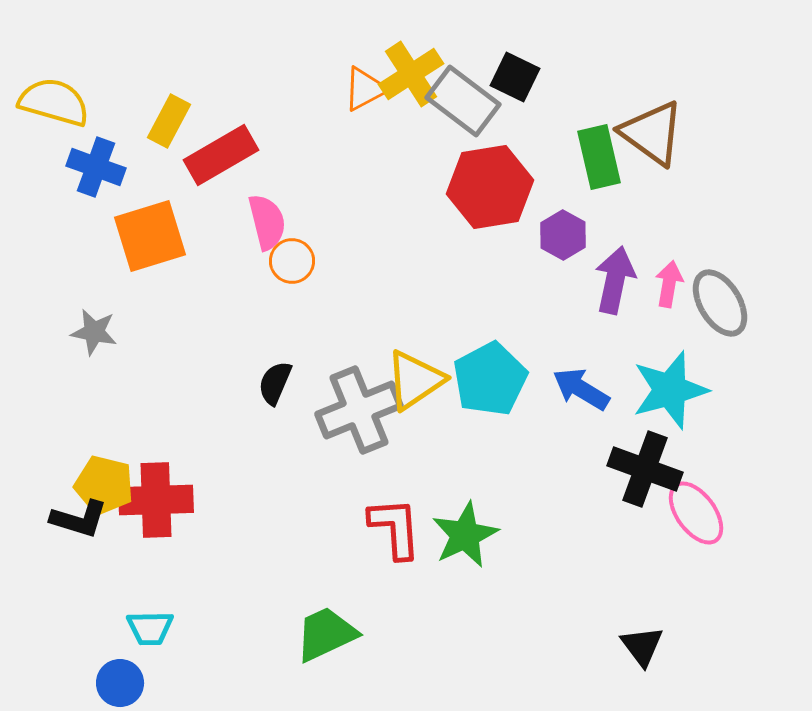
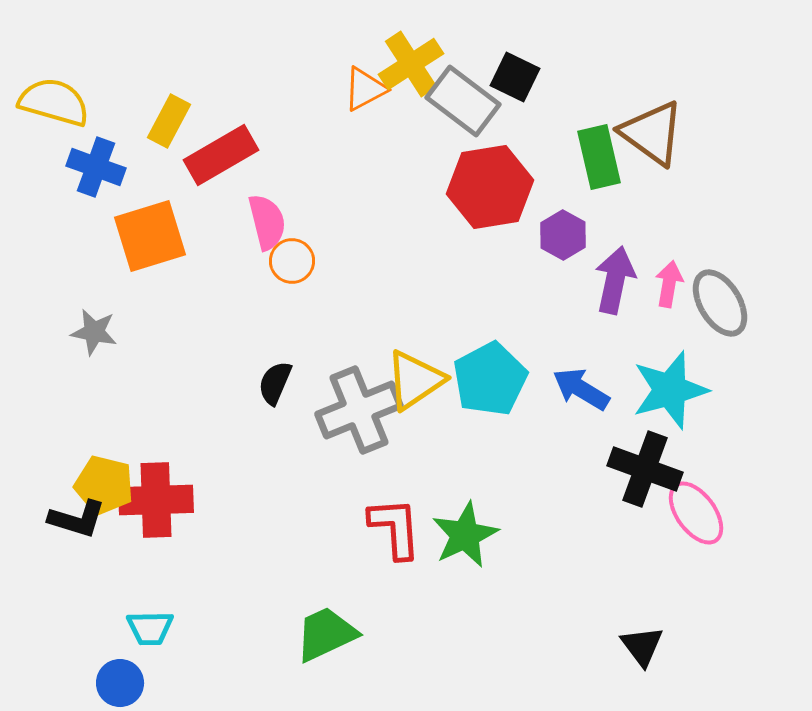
yellow cross: moved 10 px up
black L-shape: moved 2 px left
